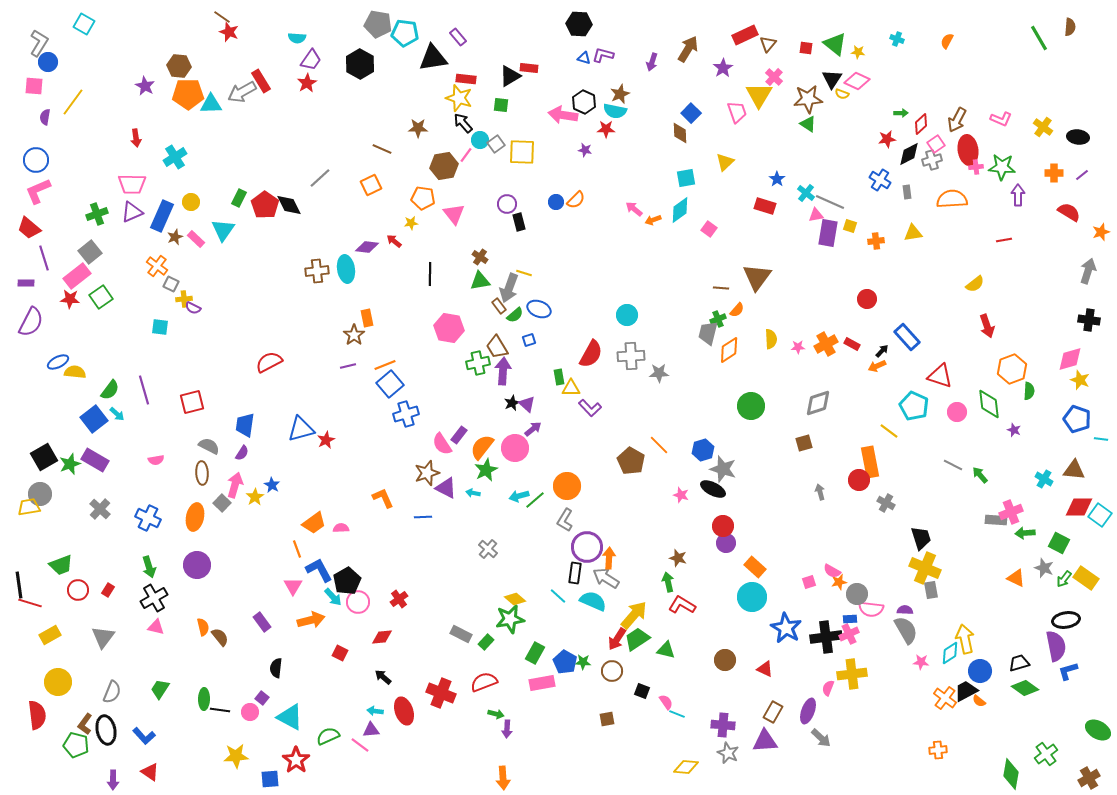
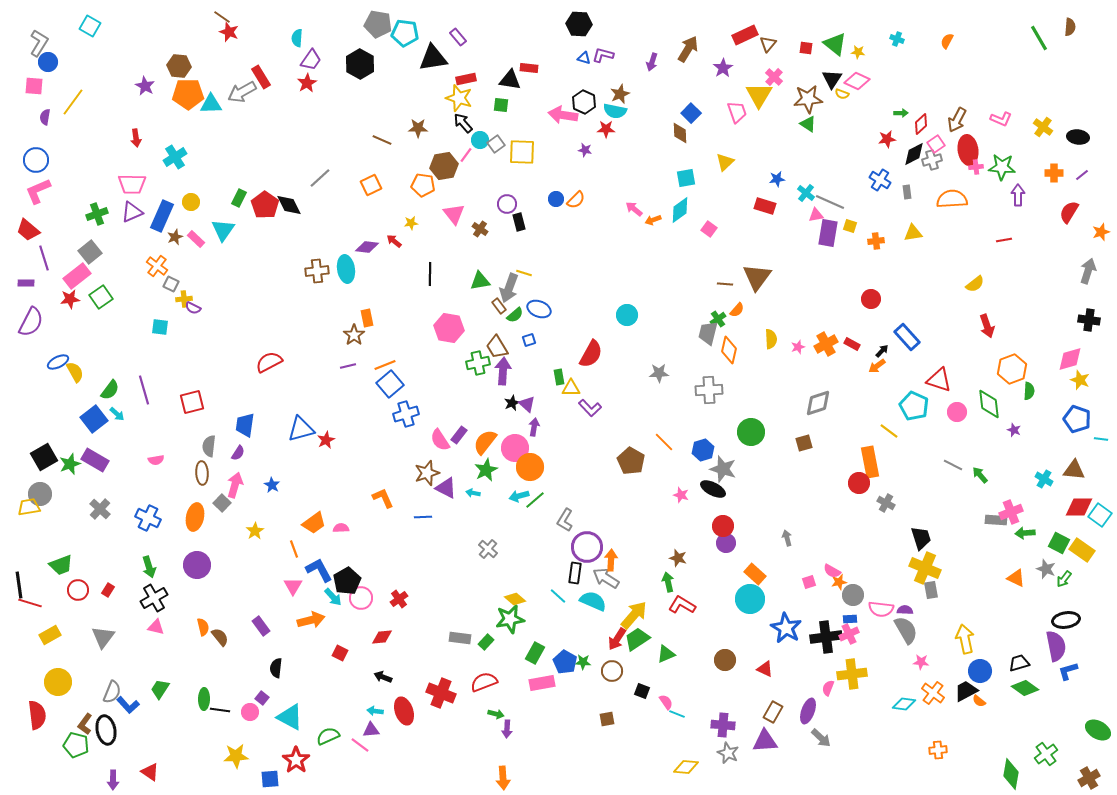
cyan square at (84, 24): moved 6 px right, 2 px down
cyan semicircle at (297, 38): rotated 90 degrees clockwise
black triangle at (510, 76): moved 4 px down; rotated 40 degrees clockwise
red rectangle at (466, 79): rotated 18 degrees counterclockwise
red rectangle at (261, 81): moved 4 px up
brown line at (382, 149): moved 9 px up
black diamond at (909, 154): moved 5 px right
blue star at (777, 179): rotated 28 degrees clockwise
orange pentagon at (423, 198): moved 13 px up
blue circle at (556, 202): moved 3 px up
red semicircle at (1069, 212): rotated 90 degrees counterclockwise
red trapezoid at (29, 228): moved 1 px left, 2 px down
brown cross at (480, 257): moved 28 px up
brown line at (721, 288): moved 4 px right, 4 px up
red star at (70, 299): rotated 12 degrees counterclockwise
red circle at (867, 299): moved 4 px right
green cross at (718, 319): rotated 14 degrees counterclockwise
pink star at (798, 347): rotated 16 degrees counterclockwise
orange diamond at (729, 350): rotated 44 degrees counterclockwise
gray cross at (631, 356): moved 78 px right, 34 px down
orange arrow at (877, 366): rotated 12 degrees counterclockwise
yellow semicircle at (75, 372): rotated 55 degrees clockwise
red triangle at (940, 376): moved 1 px left, 4 px down
green circle at (751, 406): moved 26 px down
purple arrow at (533, 429): moved 1 px right, 2 px up; rotated 42 degrees counterclockwise
pink semicircle at (442, 444): moved 2 px left, 4 px up
orange line at (659, 445): moved 5 px right, 3 px up
gray semicircle at (209, 446): rotated 110 degrees counterclockwise
orange semicircle at (482, 447): moved 3 px right, 5 px up
purple semicircle at (242, 453): moved 4 px left
red circle at (859, 480): moved 3 px down
orange circle at (567, 486): moved 37 px left, 19 px up
gray arrow at (820, 492): moved 33 px left, 46 px down
yellow star at (255, 497): moved 34 px down
orange line at (297, 549): moved 3 px left
orange arrow at (609, 558): moved 2 px right, 2 px down
orange rectangle at (755, 567): moved 7 px down
gray star at (1044, 568): moved 2 px right, 1 px down
yellow rectangle at (1086, 578): moved 4 px left, 28 px up
gray circle at (857, 594): moved 4 px left, 1 px down
cyan circle at (752, 597): moved 2 px left, 2 px down
pink circle at (358, 602): moved 3 px right, 4 px up
pink semicircle at (871, 609): moved 10 px right
purple rectangle at (262, 622): moved 1 px left, 4 px down
gray rectangle at (461, 634): moved 1 px left, 4 px down; rotated 20 degrees counterclockwise
green triangle at (666, 650): moved 4 px down; rotated 36 degrees counterclockwise
cyan diamond at (950, 653): moved 46 px left, 51 px down; rotated 40 degrees clockwise
black arrow at (383, 677): rotated 18 degrees counterclockwise
orange cross at (945, 698): moved 12 px left, 5 px up
blue L-shape at (144, 736): moved 16 px left, 31 px up
